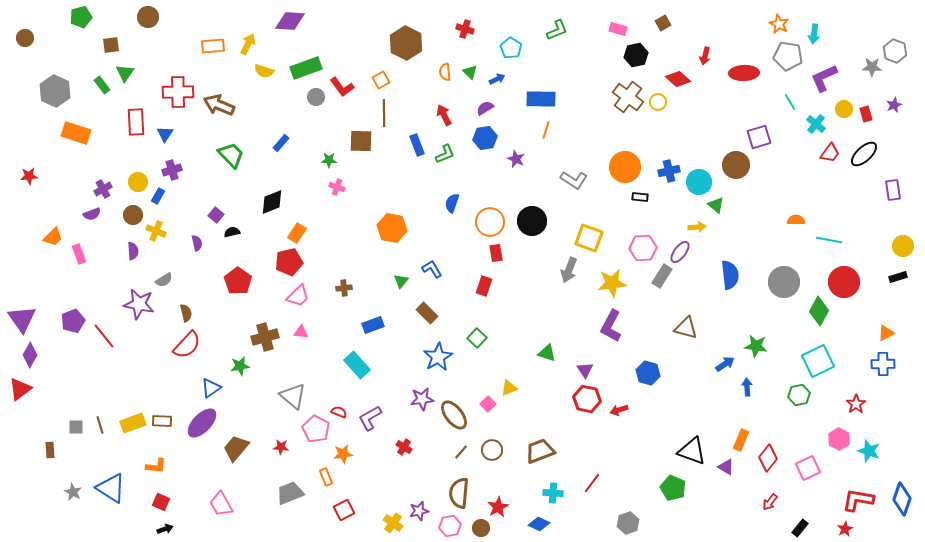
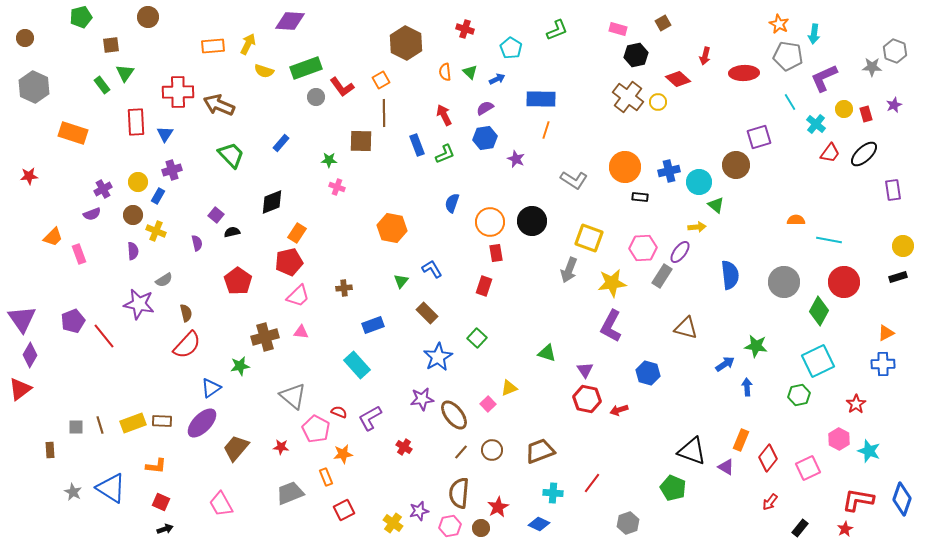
gray hexagon at (55, 91): moved 21 px left, 4 px up
orange rectangle at (76, 133): moved 3 px left
